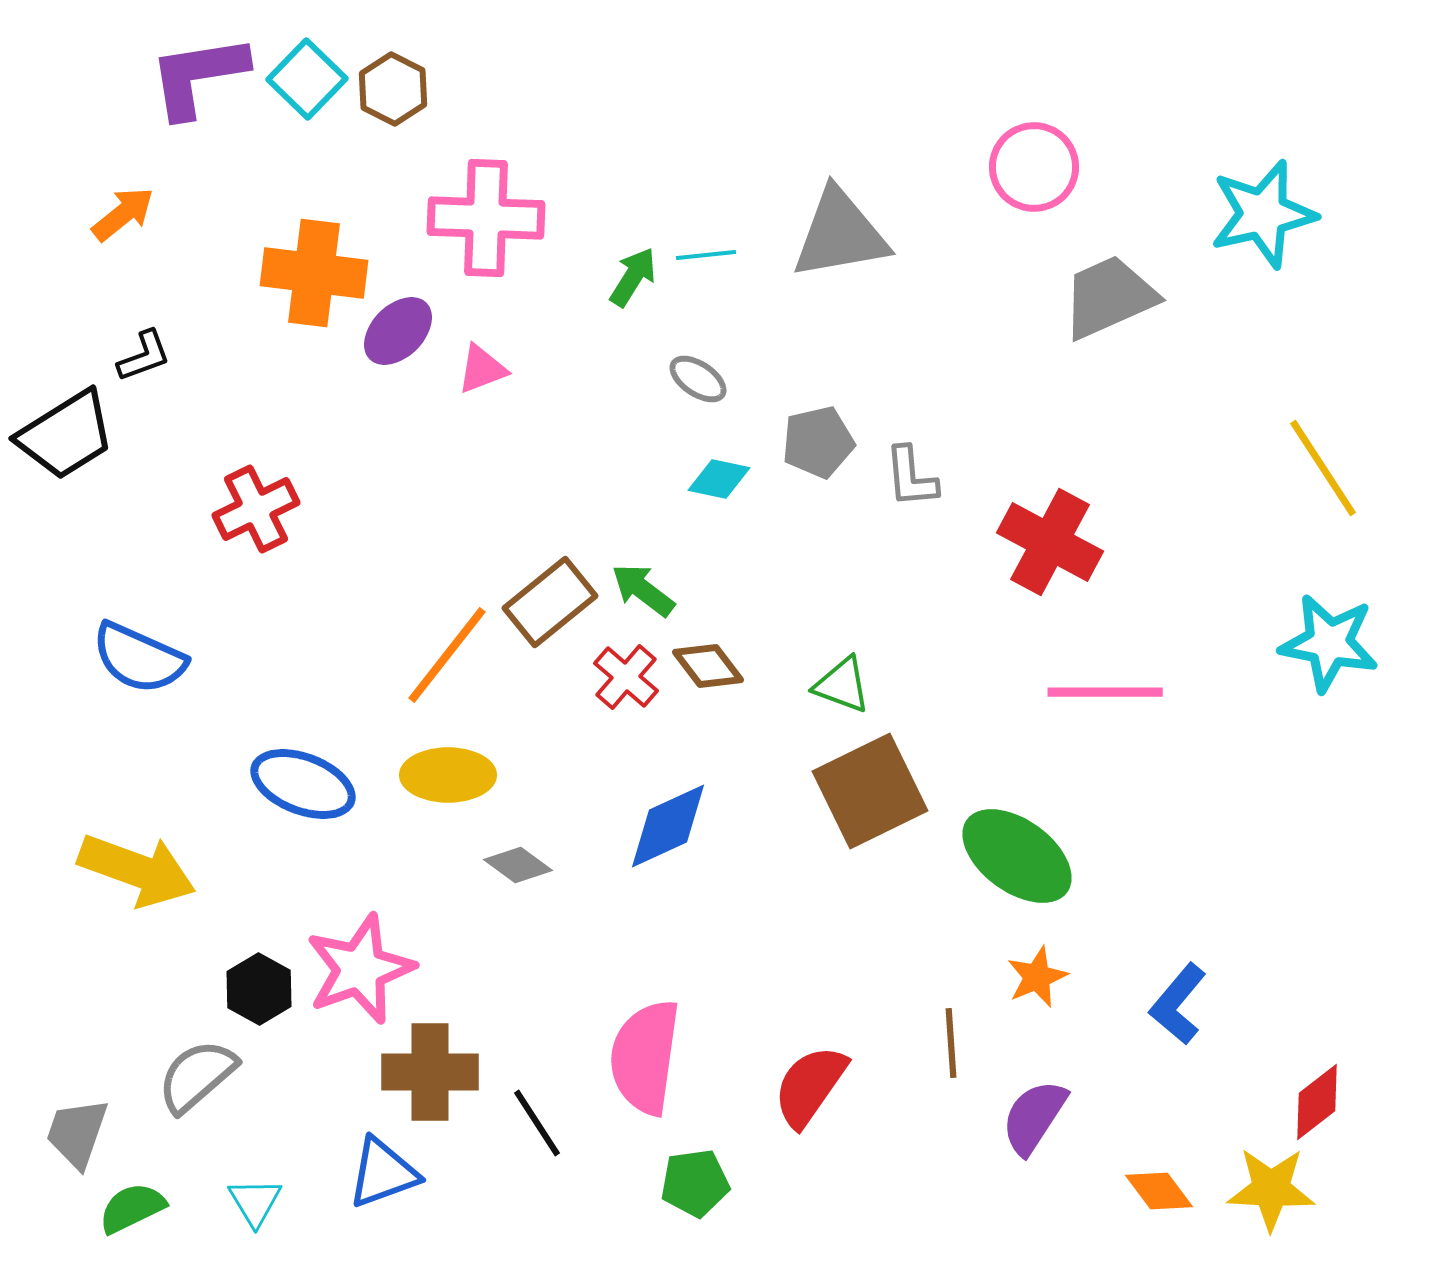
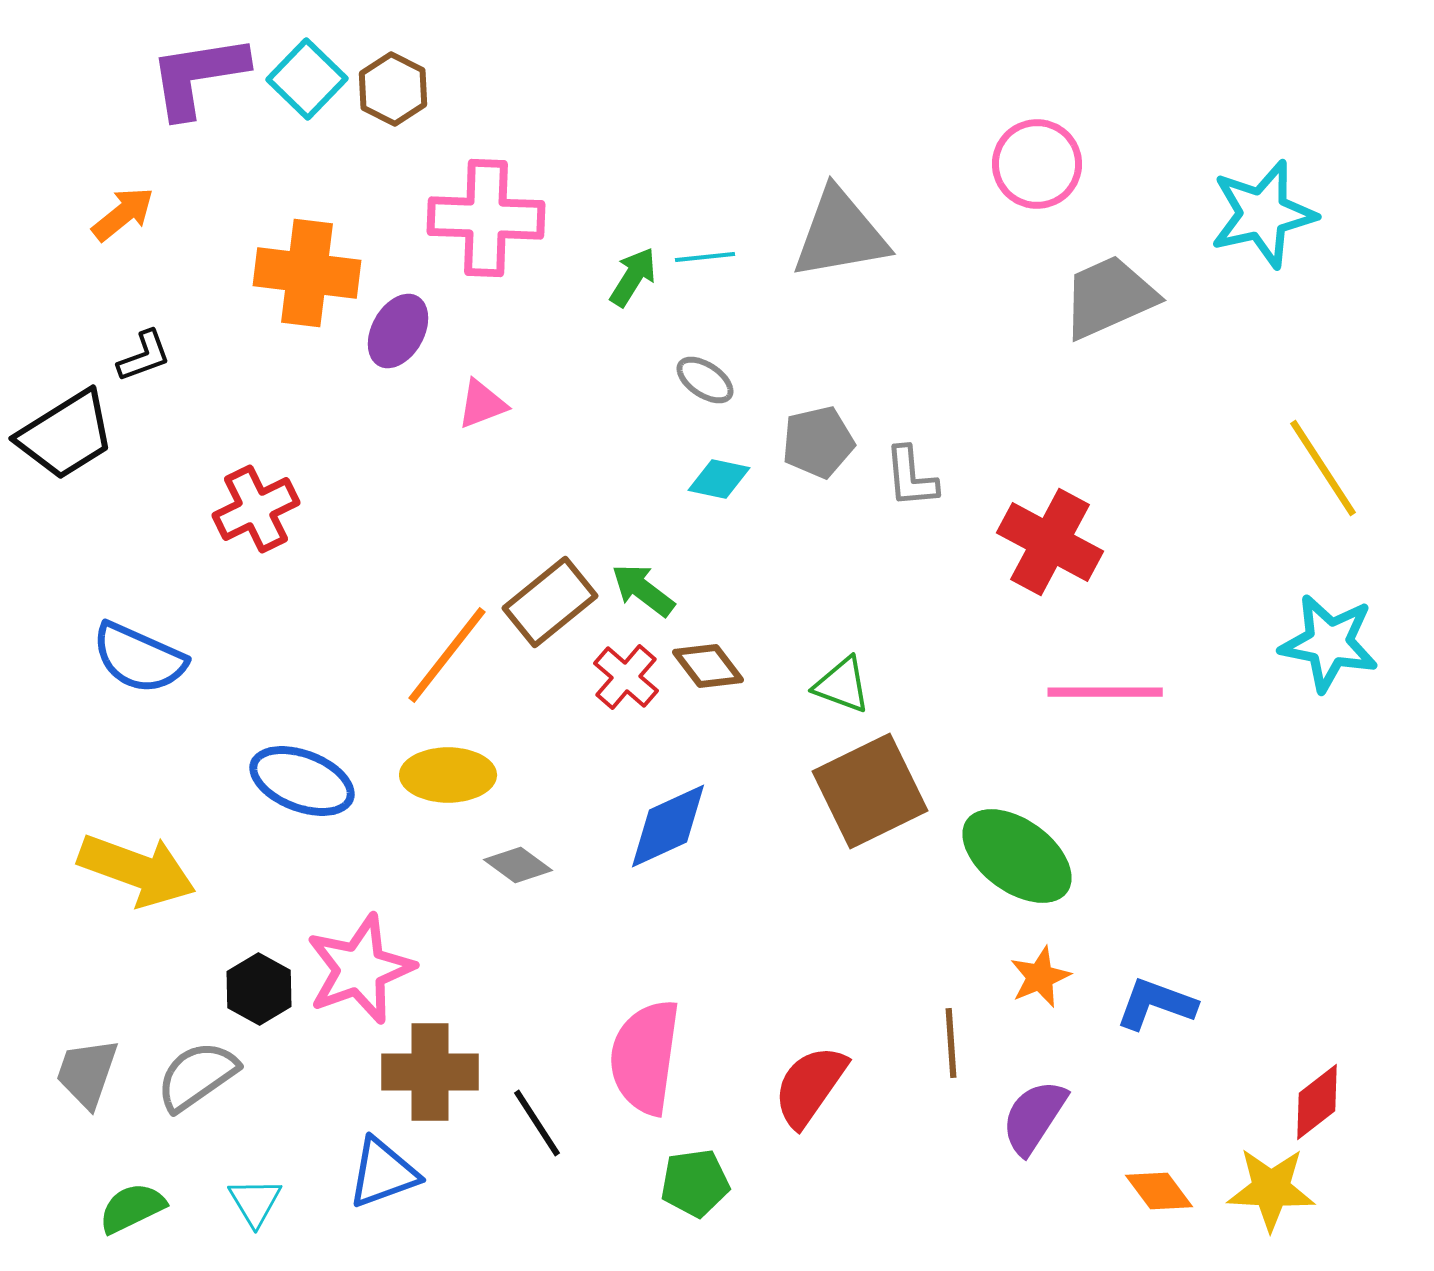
pink circle at (1034, 167): moved 3 px right, 3 px up
cyan line at (706, 255): moved 1 px left, 2 px down
orange cross at (314, 273): moved 7 px left
purple ellipse at (398, 331): rotated 16 degrees counterclockwise
pink triangle at (482, 369): moved 35 px down
gray ellipse at (698, 379): moved 7 px right, 1 px down
blue ellipse at (303, 784): moved 1 px left, 3 px up
orange star at (1037, 977): moved 3 px right
blue L-shape at (1178, 1004): moved 22 px left; rotated 70 degrees clockwise
gray semicircle at (197, 1076): rotated 6 degrees clockwise
gray trapezoid at (77, 1133): moved 10 px right, 60 px up
